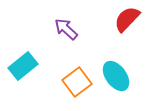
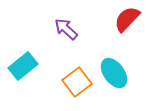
cyan ellipse: moved 2 px left, 3 px up
